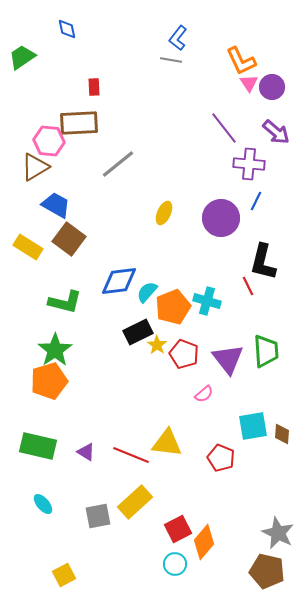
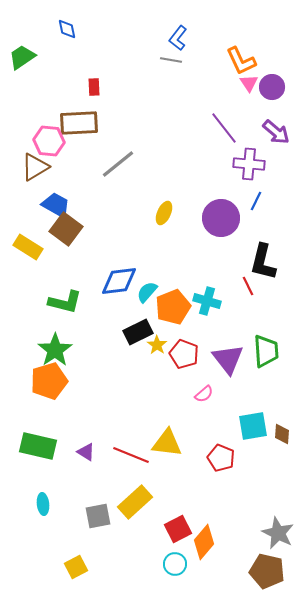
brown square at (69, 239): moved 3 px left, 10 px up
cyan ellipse at (43, 504): rotated 35 degrees clockwise
yellow square at (64, 575): moved 12 px right, 8 px up
